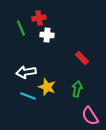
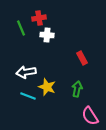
red rectangle: rotated 16 degrees clockwise
